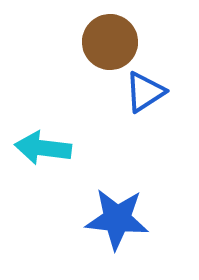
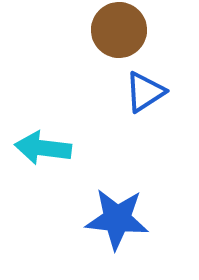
brown circle: moved 9 px right, 12 px up
